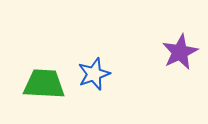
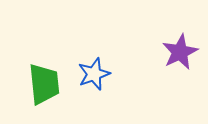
green trapezoid: rotated 81 degrees clockwise
